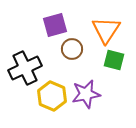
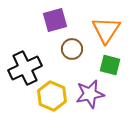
purple square: moved 5 px up
green square: moved 4 px left, 5 px down
purple star: moved 4 px right
